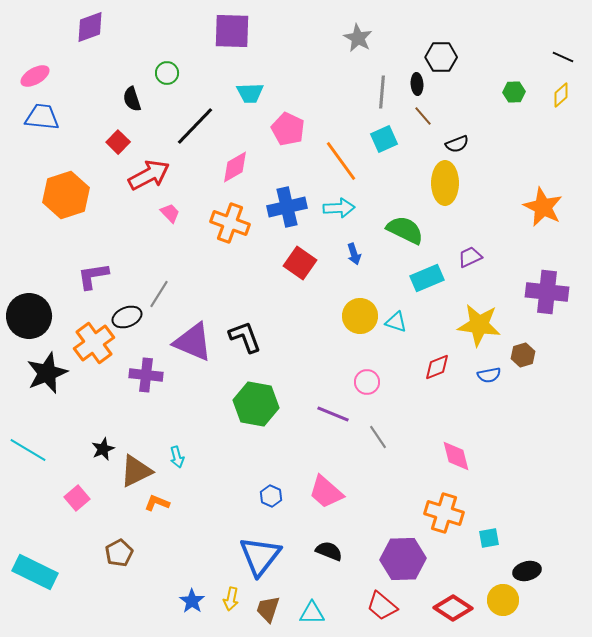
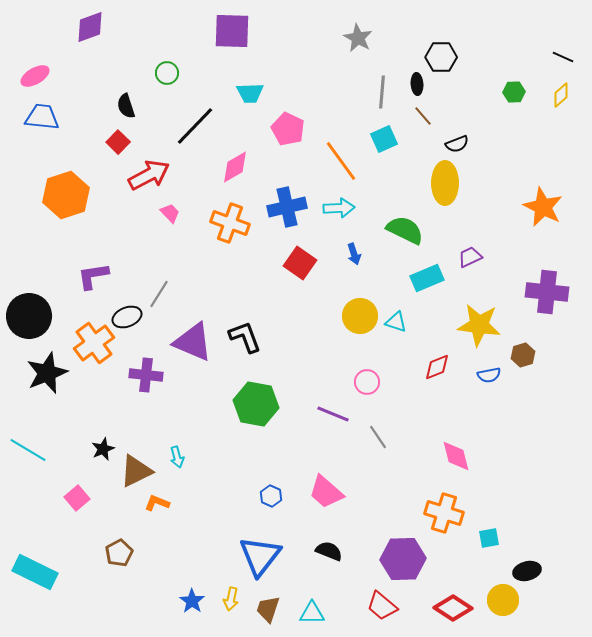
black semicircle at (132, 99): moved 6 px left, 7 px down
